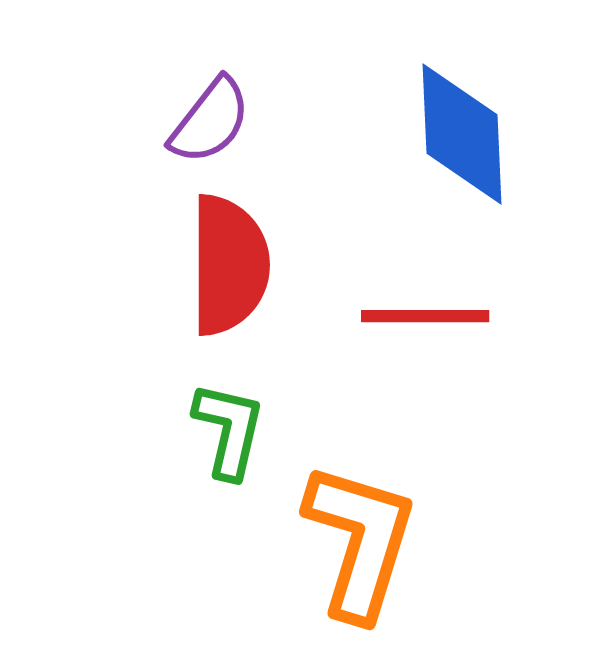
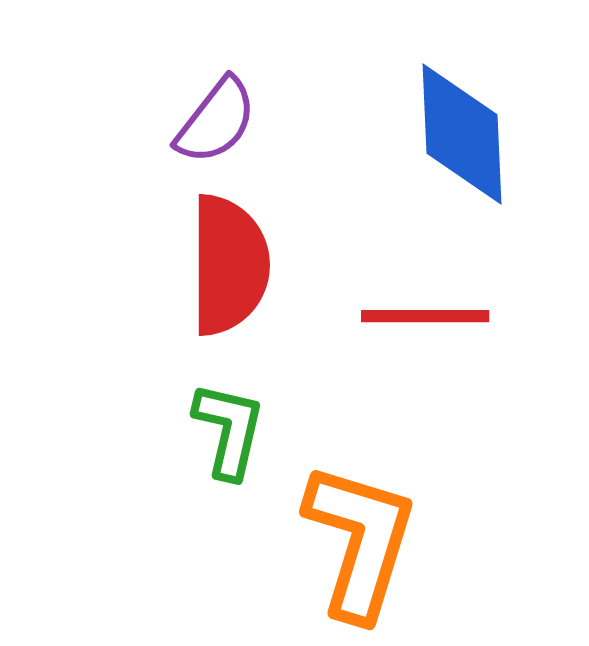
purple semicircle: moved 6 px right
